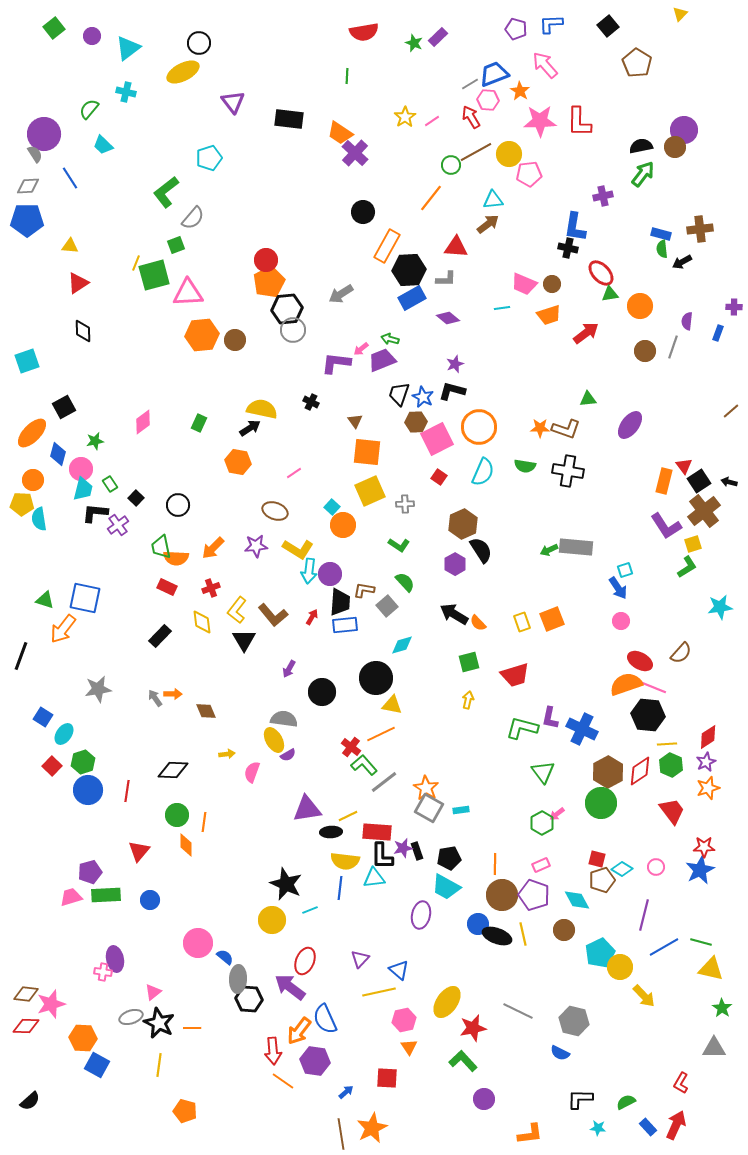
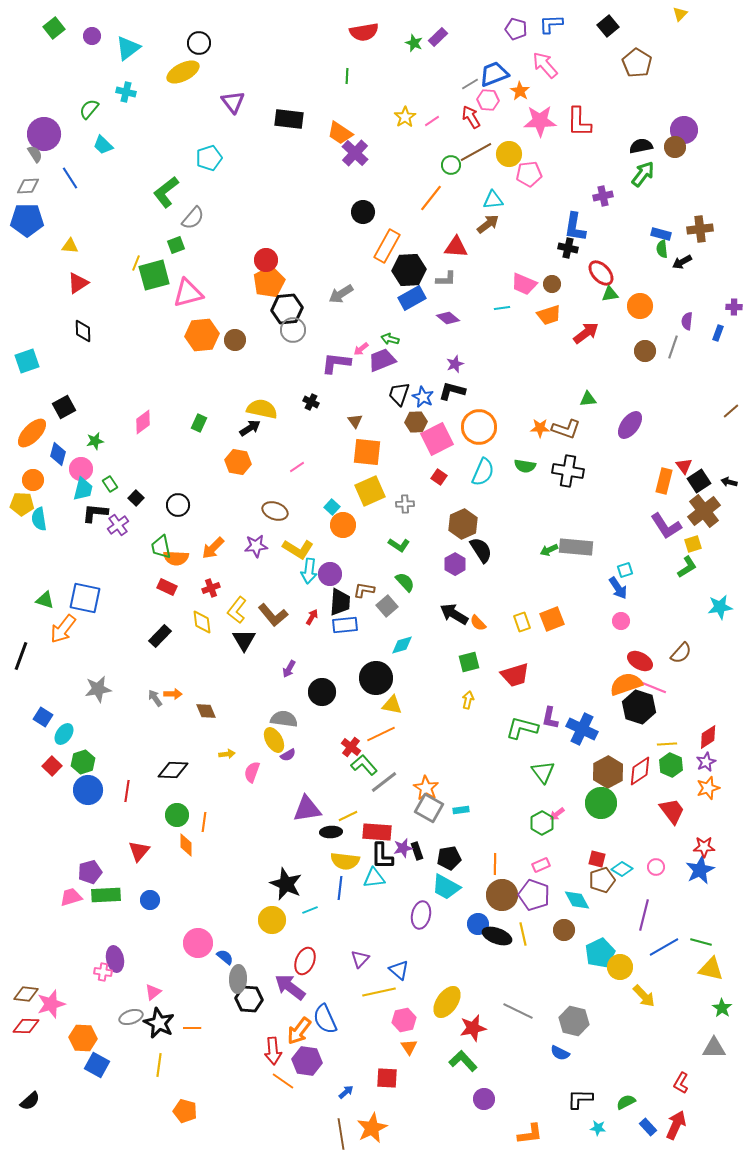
pink triangle at (188, 293): rotated 12 degrees counterclockwise
pink line at (294, 473): moved 3 px right, 6 px up
black hexagon at (648, 715): moved 9 px left, 8 px up; rotated 12 degrees clockwise
purple hexagon at (315, 1061): moved 8 px left
